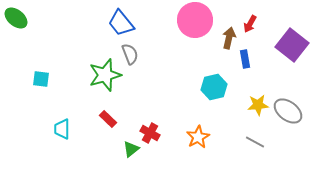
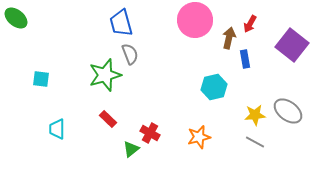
blue trapezoid: rotated 24 degrees clockwise
yellow star: moved 3 px left, 10 px down
cyan trapezoid: moved 5 px left
orange star: moved 1 px right; rotated 15 degrees clockwise
